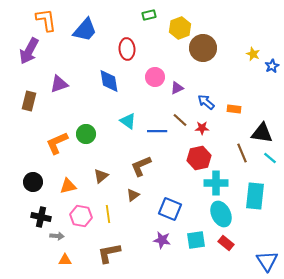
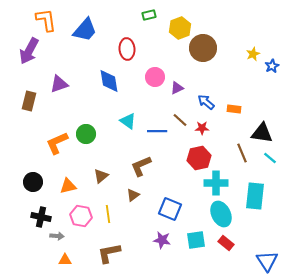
yellow star at (253, 54): rotated 24 degrees clockwise
